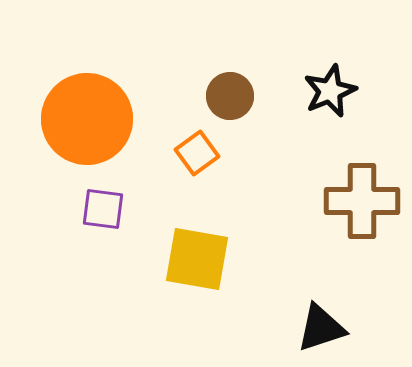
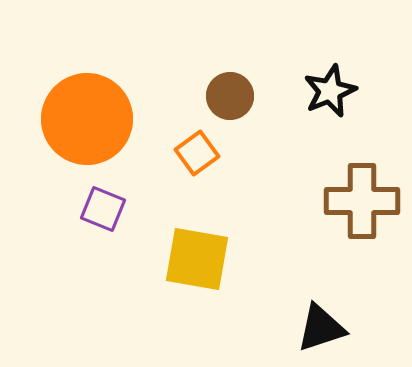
purple square: rotated 15 degrees clockwise
